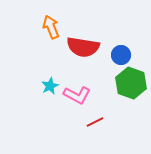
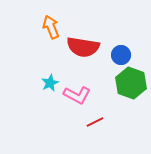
cyan star: moved 3 px up
